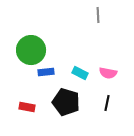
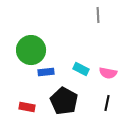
cyan rectangle: moved 1 px right, 4 px up
black pentagon: moved 2 px left, 1 px up; rotated 12 degrees clockwise
